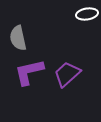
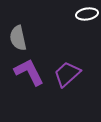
purple L-shape: rotated 76 degrees clockwise
